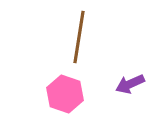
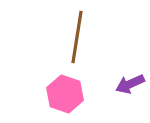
brown line: moved 2 px left
